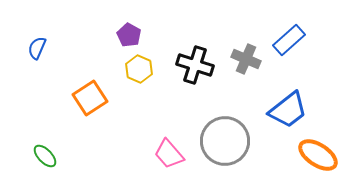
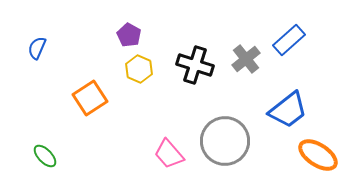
gray cross: rotated 28 degrees clockwise
